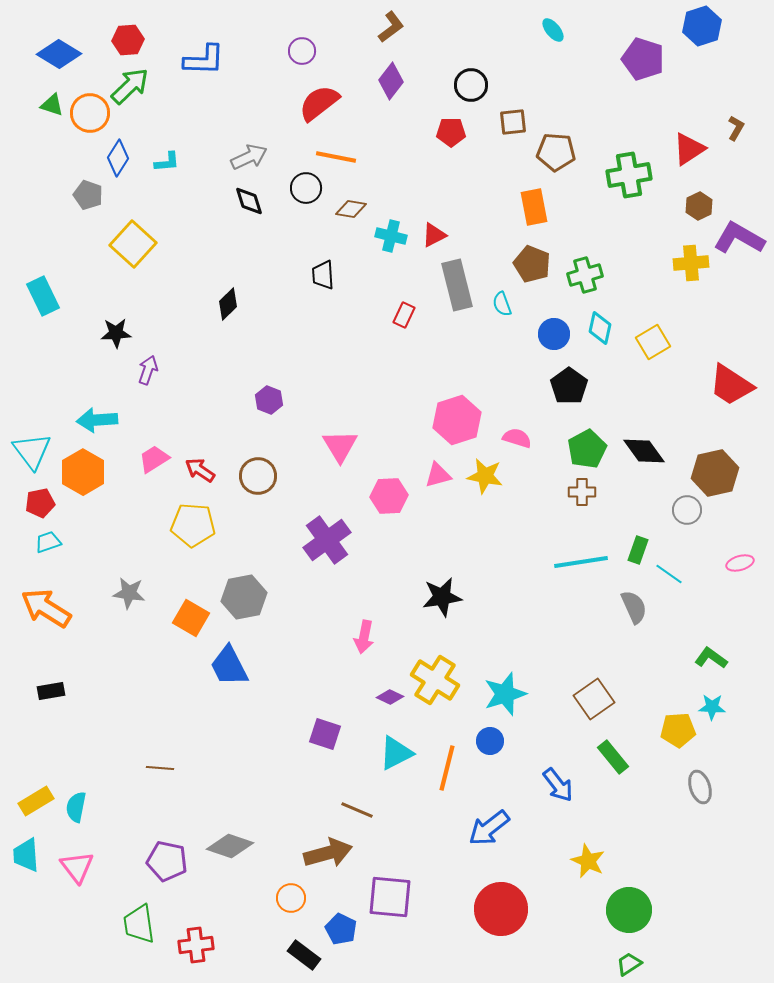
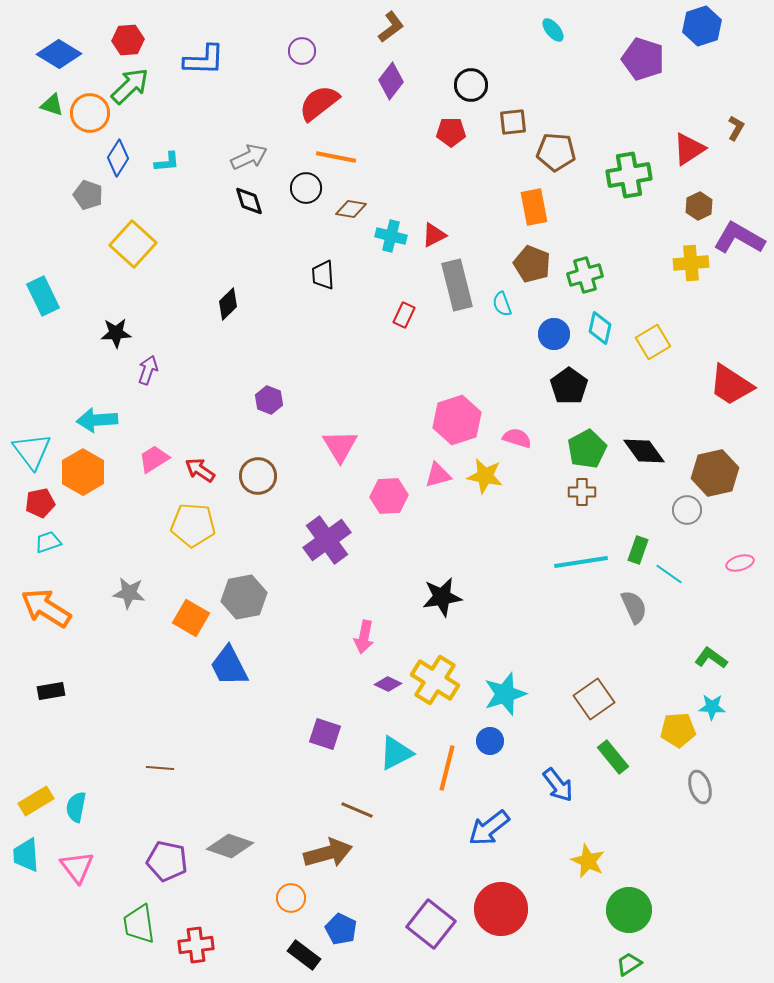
purple diamond at (390, 697): moved 2 px left, 13 px up
purple square at (390, 897): moved 41 px right, 27 px down; rotated 33 degrees clockwise
